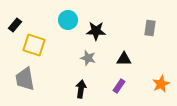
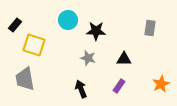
black arrow: rotated 30 degrees counterclockwise
